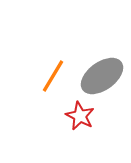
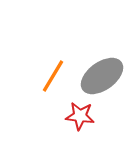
red star: rotated 20 degrees counterclockwise
